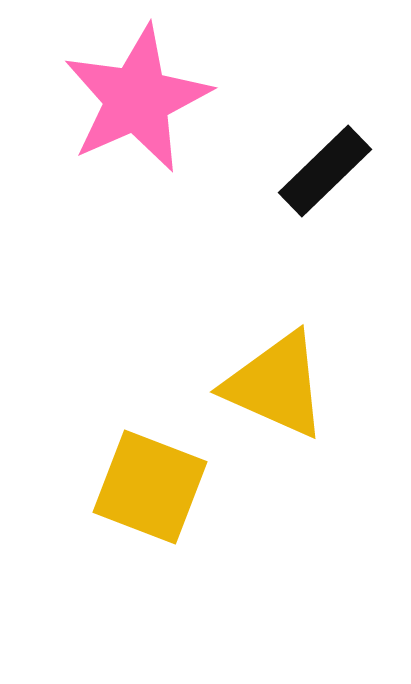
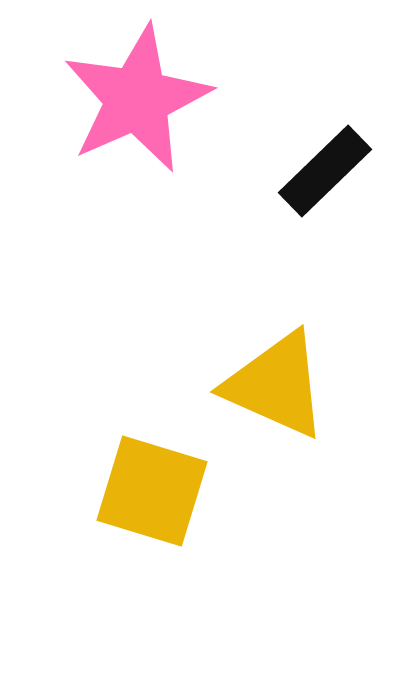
yellow square: moved 2 px right, 4 px down; rotated 4 degrees counterclockwise
